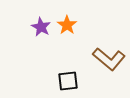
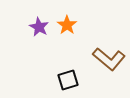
purple star: moved 2 px left
black square: moved 1 px up; rotated 10 degrees counterclockwise
